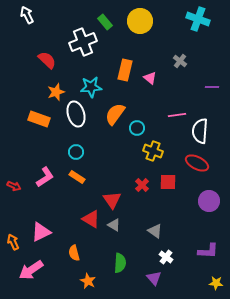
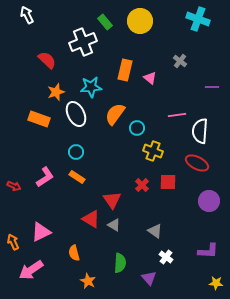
white ellipse at (76, 114): rotated 10 degrees counterclockwise
purple triangle at (154, 278): moved 5 px left
